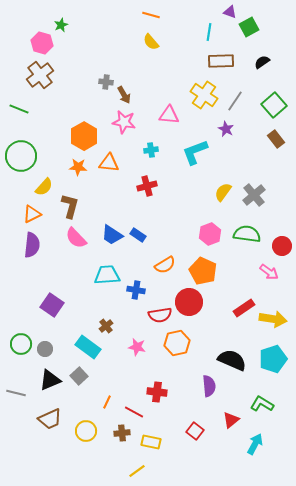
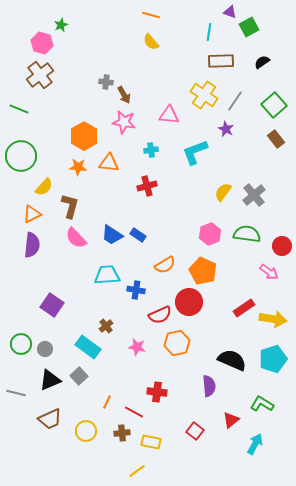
red semicircle at (160, 315): rotated 15 degrees counterclockwise
